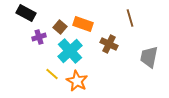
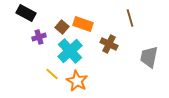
brown square: moved 2 px right
